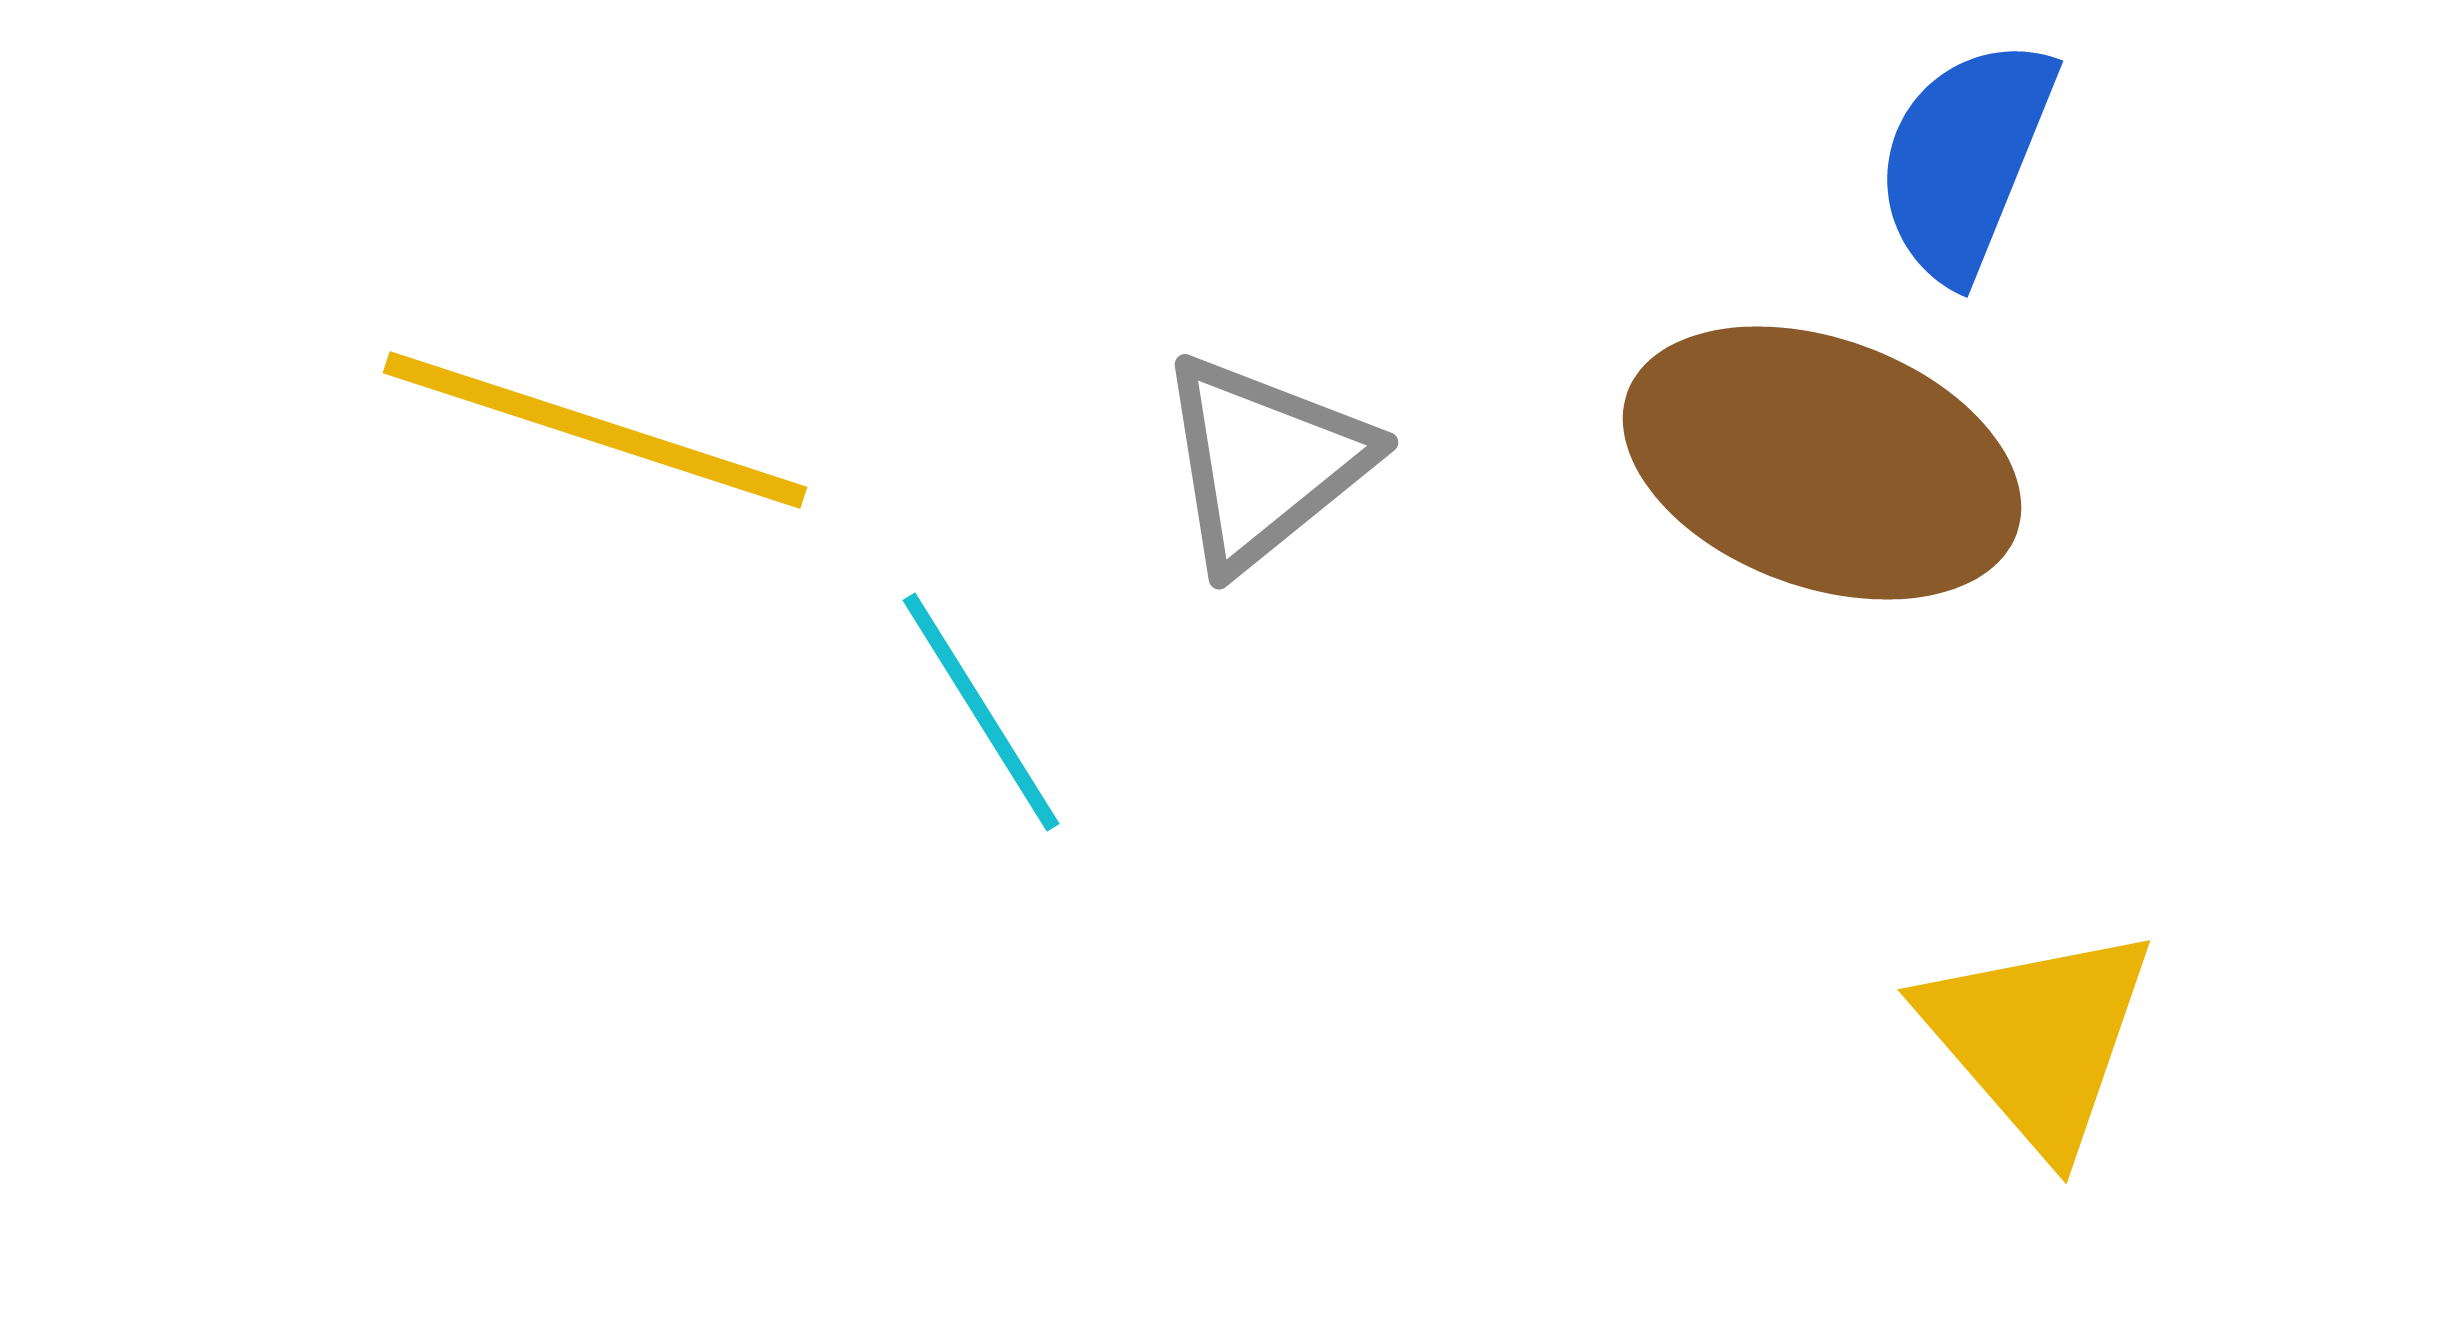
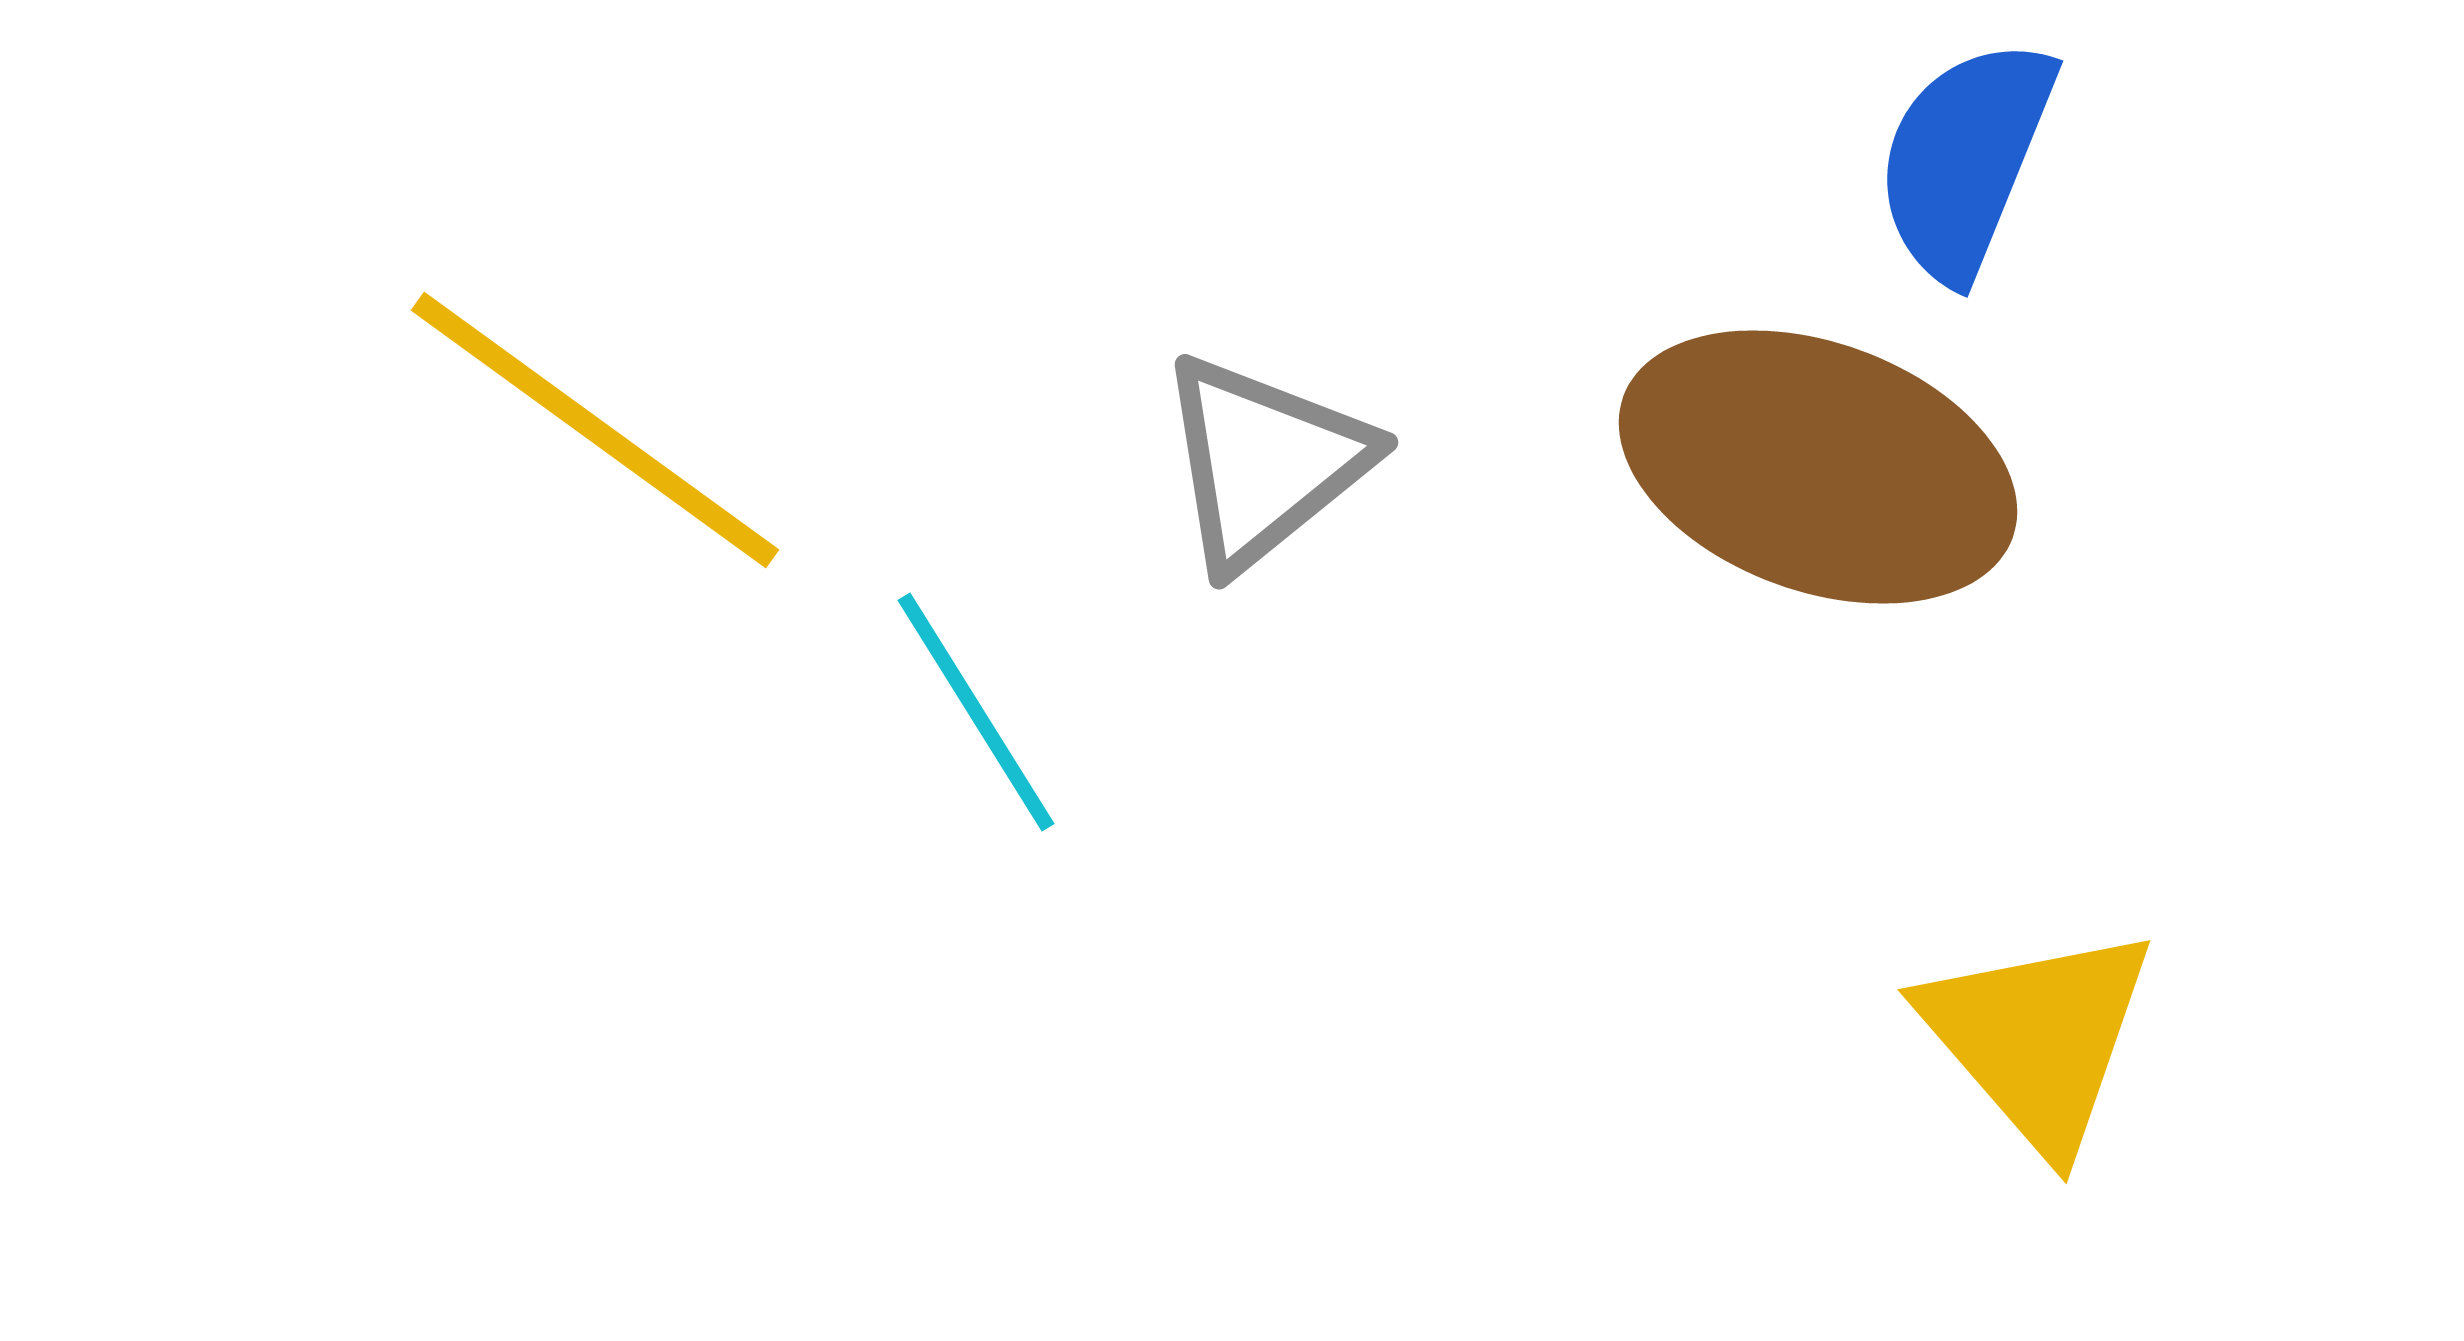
yellow line: rotated 18 degrees clockwise
brown ellipse: moved 4 px left, 4 px down
cyan line: moved 5 px left
